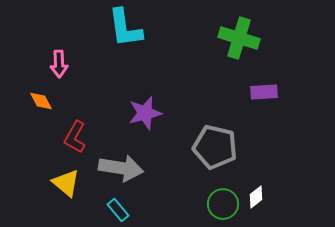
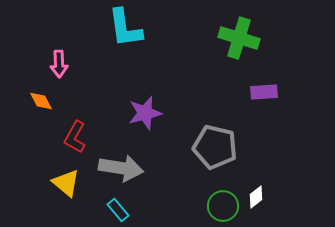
green circle: moved 2 px down
